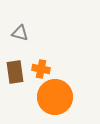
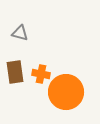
orange cross: moved 5 px down
orange circle: moved 11 px right, 5 px up
